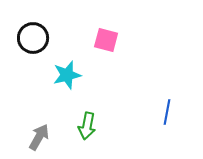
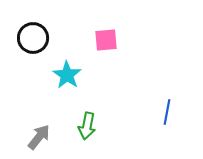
pink square: rotated 20 degrees counterclockwise
cyan star: rotated 24 degrees counterclockwise
gray arrow: rotated 8 degrees clockwise
